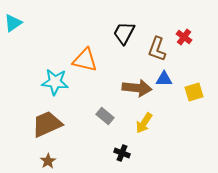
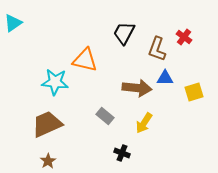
blue triangle: moved 1 px right, 1 px up
